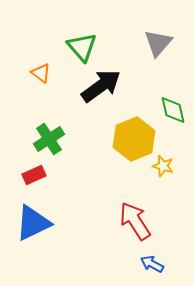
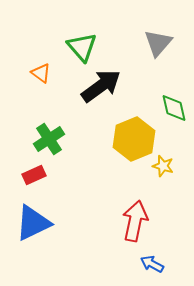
green diamond: moved 1 px right, 2 px up
red arrow: rotated 45 degrees clockwise
